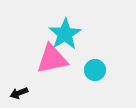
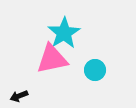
cyan star: moved 1 px left, 1 px up
black arrow: moved 3 px down
